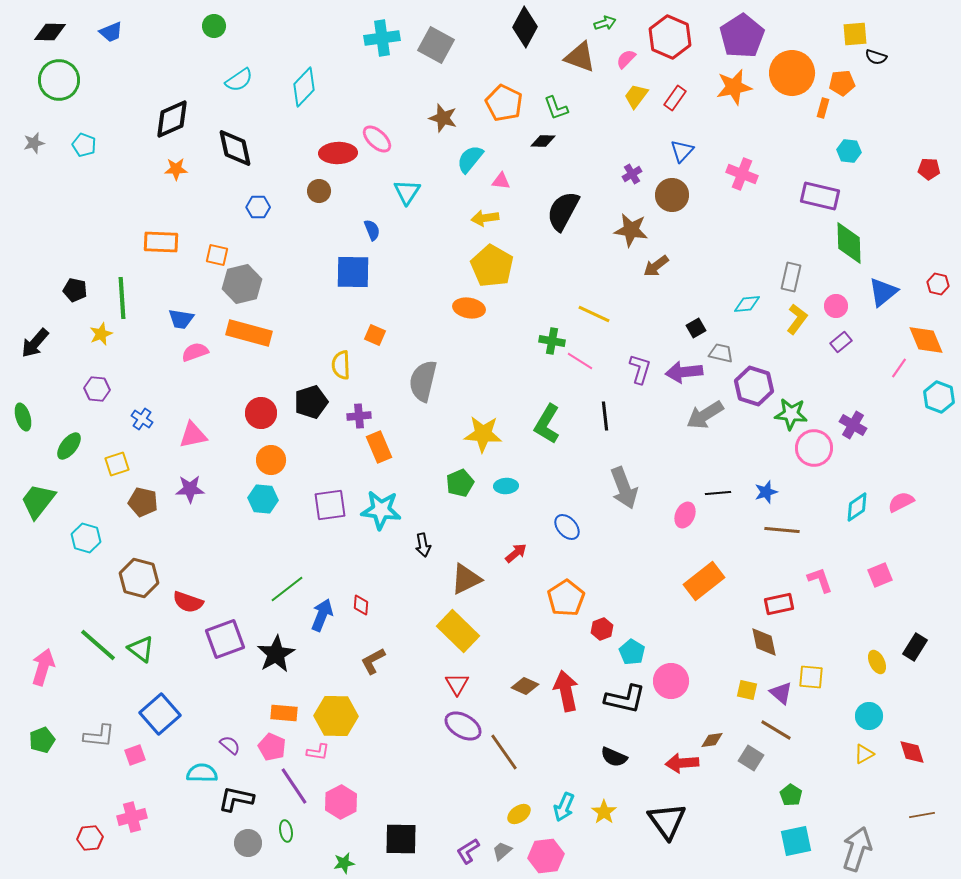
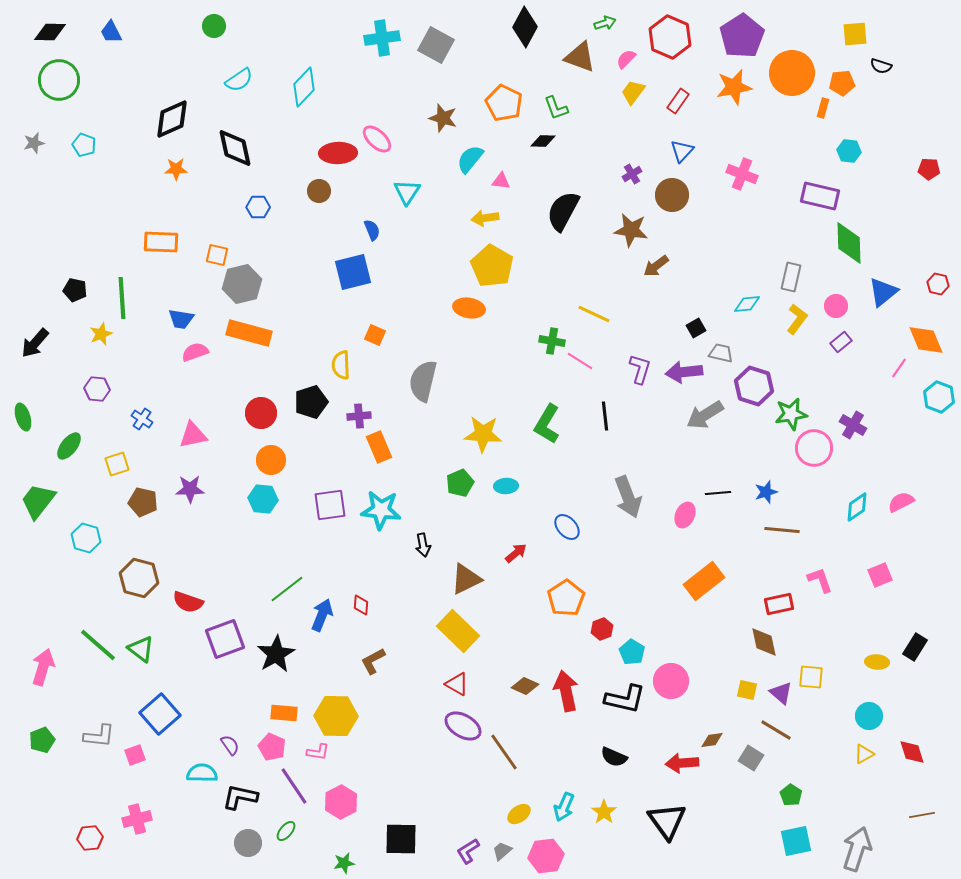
blue trapezoid at (111, 32): rotated 85 degrees clockwise
black semicircle at (876, 57): moved 5 px right, 9 px down
yellow trapezoid at (636, 96): moved 3 px left, 4 px up
red rectangle at (675, 98): moved 3 px right, 3 px down
blue square at (353, 272): rotated 15 degrees counterclockwise
green star at (791, 414): rotated 16 degrees counterclockwise
gray arrow at (624, 488): moved 4 px right, 9 px down
yellow ellipse at (877, 662): rotated 60 degrees counterclockwise
red triangle at (457, 684): rotated 30 degrees counterclockwise
purple semicircle at (230, 745): rotated 15 degrees clockwise
black L-shape at (236, 799): moved 4 px right, 2 px up
pink cross at (132, 817): moved 5 px right, 2 px down
green ellipse at (286, 831): rotated 50 degrees clockwise
